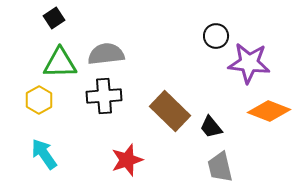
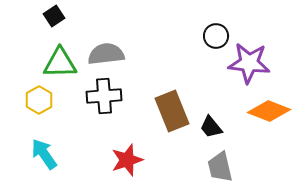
black square: moved 2 px up
brown rectangle: moved 2 px right; rotated 24 degrees clockwise
